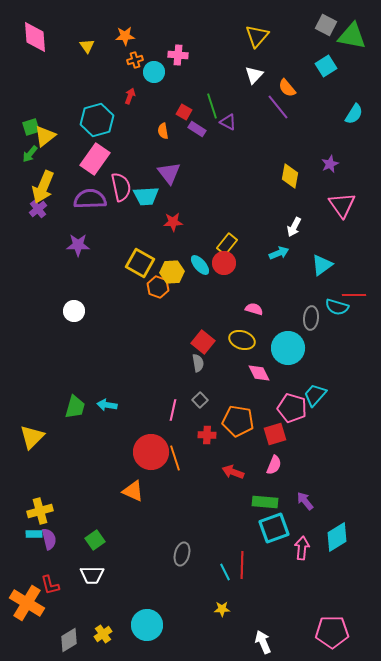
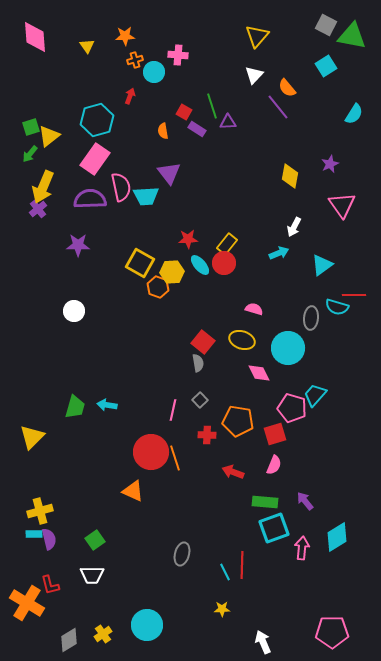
purple triangle at (228, 122): rotated 30 degrees counterclockwise
yellow triangle at (45, 136): moved 4 px right
red star at (173, 222): moved 15 px right, 17 px down
